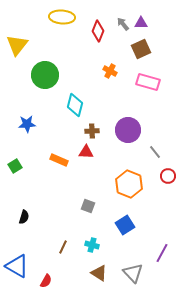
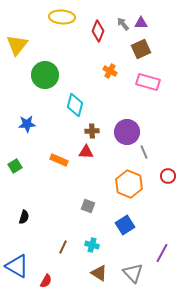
purple circle: moved 1 px left, 2 px down
gray line: moved 11 px left; rotated 16 degrees clockwise
